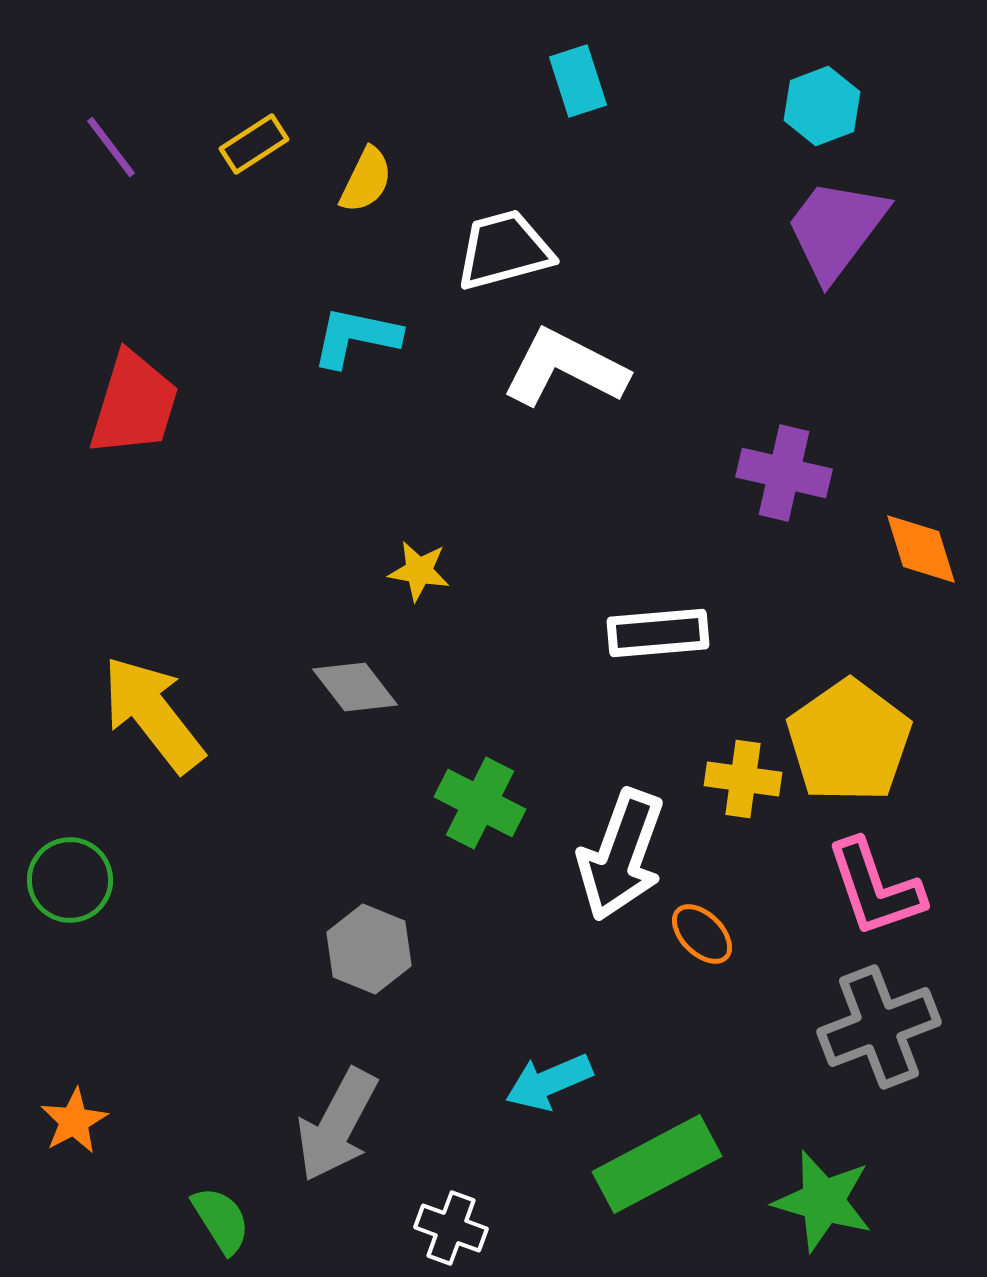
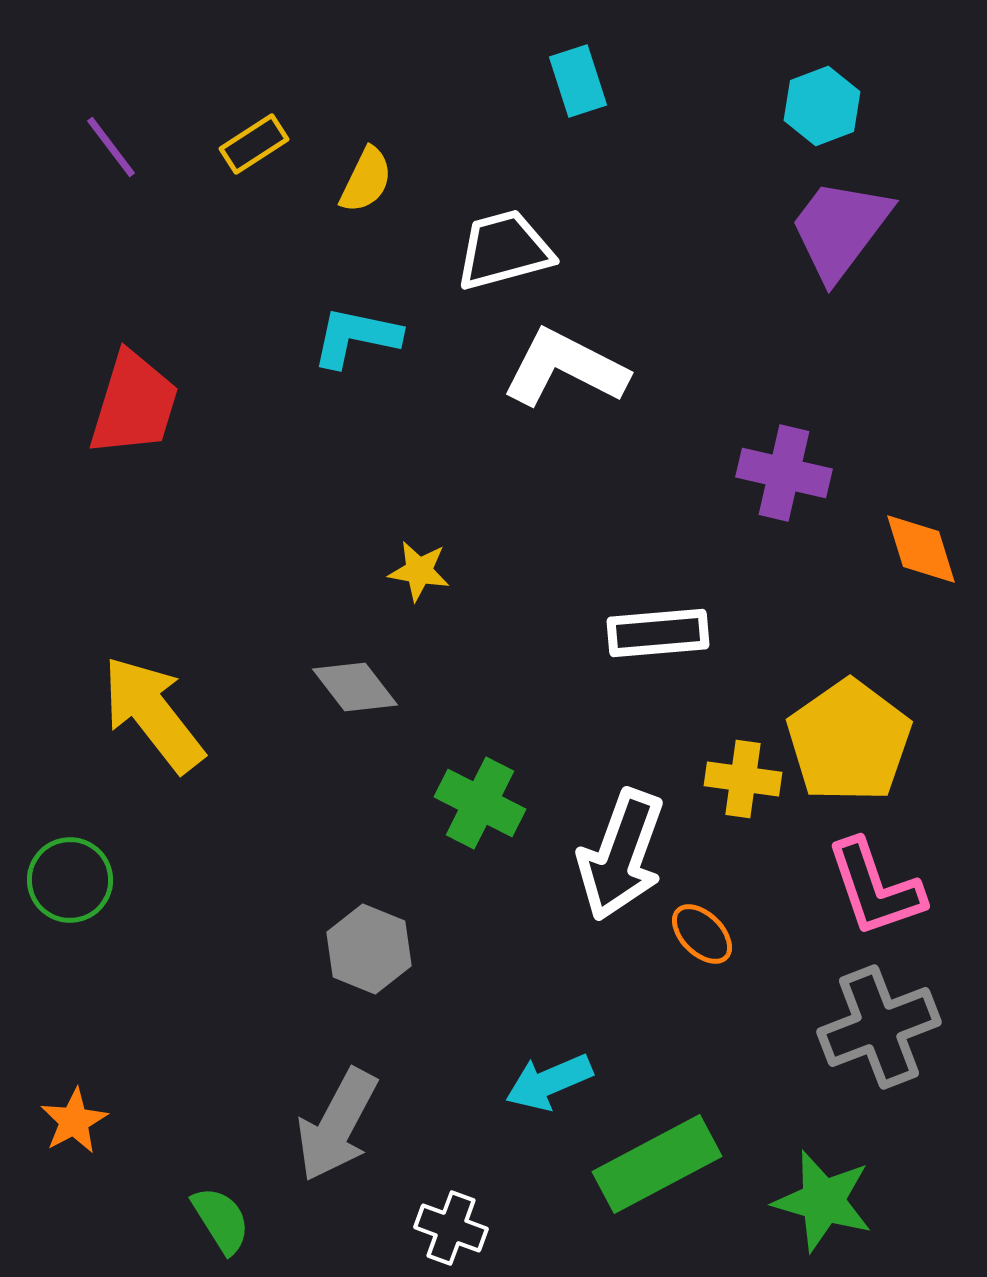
purple trapezoid: moved 4 px right
